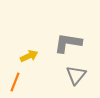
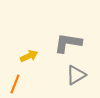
gray triangle: rotated 20 degrees clockwise
orange line: moved 2 px down
